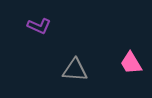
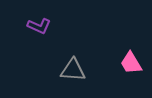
gray triangle: moved 2 px left
